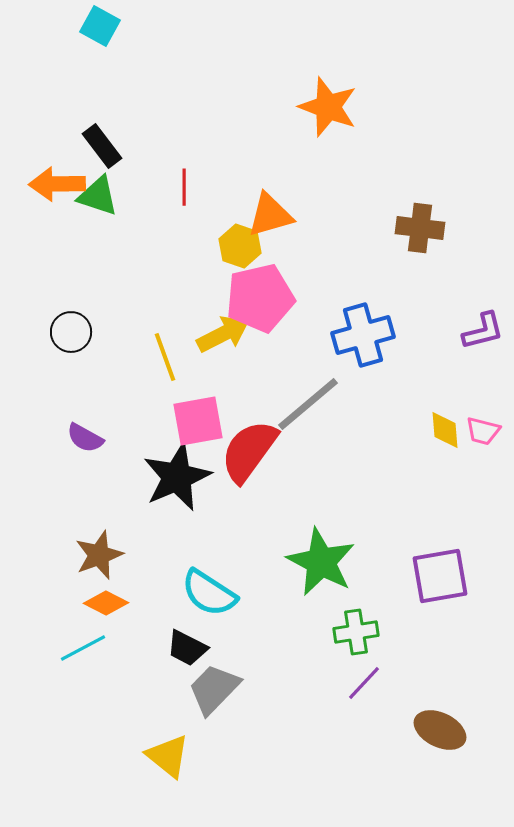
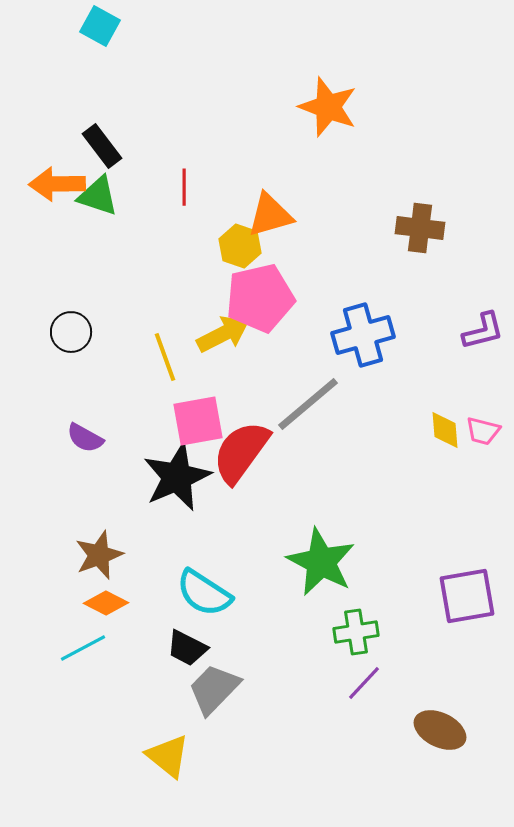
red semicircle: moved 8 px left, 1 px down
purple square: moved 27 px right, 20 px down
cyan semicircle: moved 5 px left
